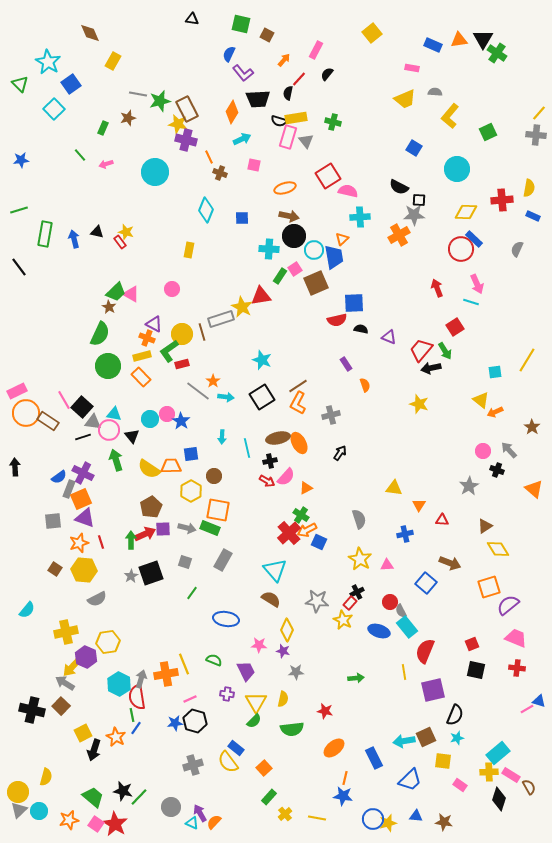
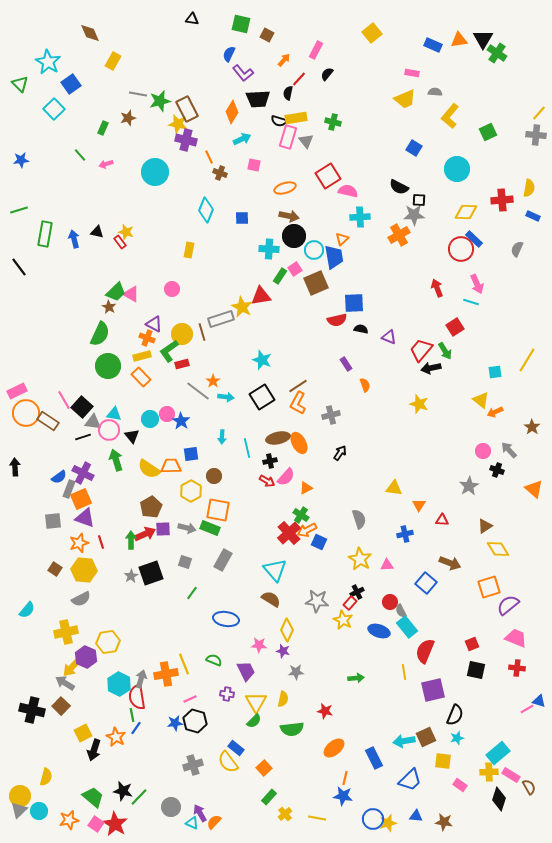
pink rectangle at (412, 68): moved 5 px down
gray semicircle at (97, 599): moved 16 px left
yellow circle at (18, 792): moved 2 px right, 4 px down
